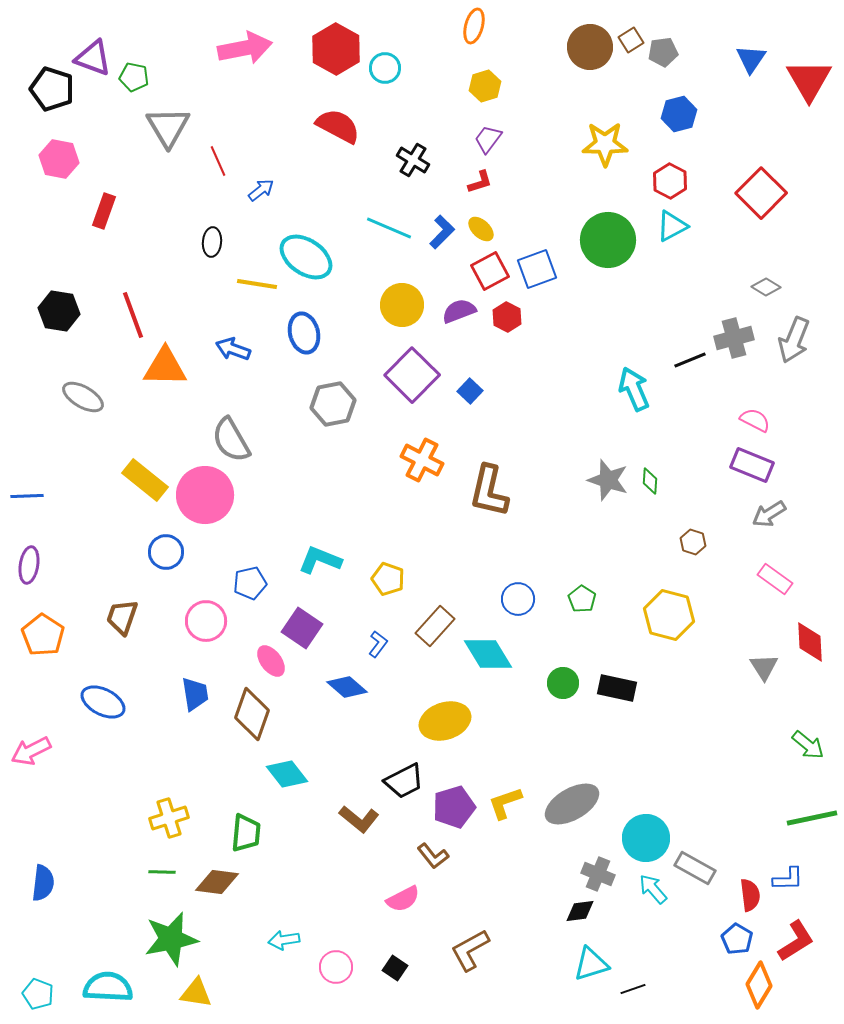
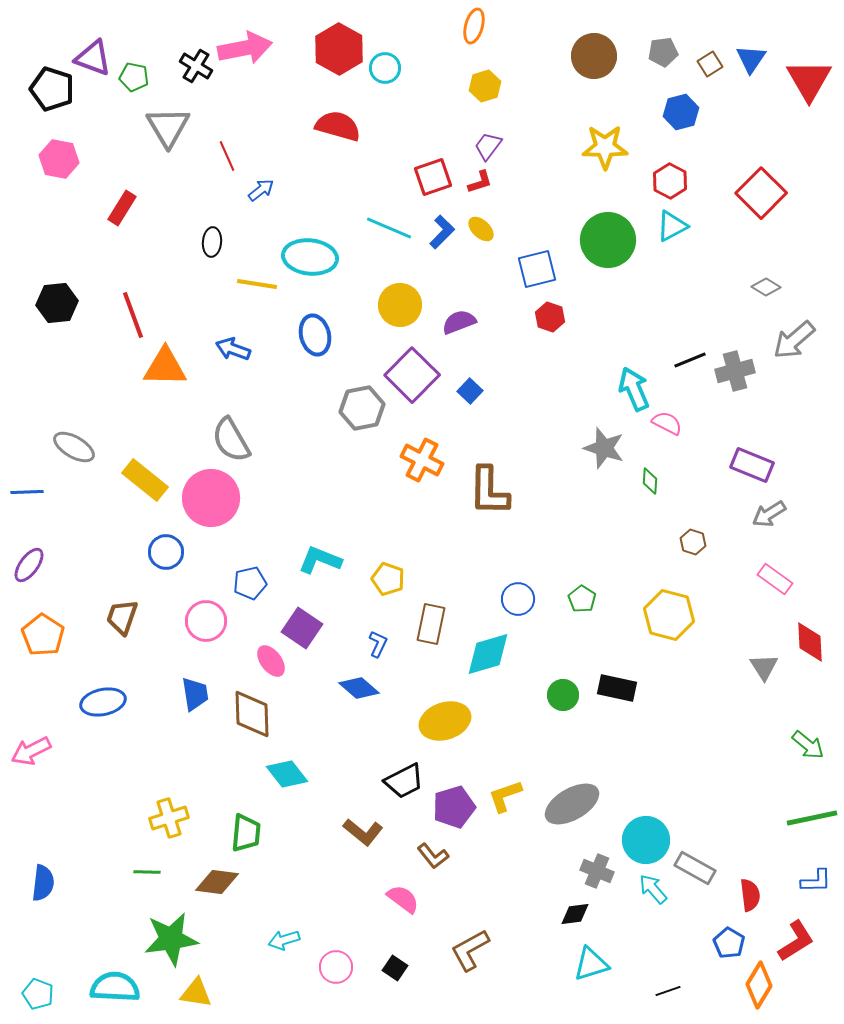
brown square at (631, 40): moved 79 px right, 24 px down
brown circle at (590, 47): moved 4 px right, 9 px down
red hexagon at (336, 49): moved 3 px right
blue hexagon at (679, 114): moved 2 px right, 2 px up
red semicircle at (338, 126): rotated 12 degrees counterclockwise
purple trapezoid at (488, 139): moved 7 px down
yellow star at (605, 144): moved 3 px down
black cross at (413, 160): moved 217 px left, 94 px up
red line at (218, 161): moved 9 px right, 5 px up
red rectangle at (104, 211): moved 18 px right, 3 px up; rotated 12 degrees clockwise
cyan ellipse at (306, 257): moved 4 px right; rotated 28 degrees counterclockwise
blue square at (537, 269): rotated 6 degrees clockwise
red square at (490, 271): moved 57 px left, 94 px up; rotated 9 degrees clockwise
yellow circle at (402, 305): moved 2 px left
black hexagon at (59, 311): moved 2 px left, 8 px up; rotated 15 degrees counterclockwise
purple semicircle at (459, 311): moved 11 px down
red hexagon at (507, 317): moved 43 px right; rotated 8 degrees counterclockwise
blue ellipse at (304, 333): moved 11 px right, 2 px down
gray cross at (734, 338): moved 1 px right, 33 px down
gray arrow at (794, 340): rotated 27 degrees clockwise
gray ellipse at (83, 397): moved 9 px left, 50 px down
gray hexagon at (333, 404): moved 29 px right, 4 px down
pink semicircle at (755, 420): moved 88 px left, 3 px down
gray star at (608, 480): moved 4 px left, 32 px up
brown L-shape at (489, 491): rotated 12 degrees counterclockwise
pink circle at (205, 495): moved 6 px right, 3 px down
blue line at (27, 496): moved 4 px up
purple ellipse at (29, 565): rotated 27 degrees clockwise
brown rectangle at (435, 626): moved 4 px left, 2 px up; rotated 30 degrees counterclockwise
blue L-shape at (378, 644): rotated 12 degrees counterclockwise
cyan diamond at (488, 654): rotated 75 degrees counterclockwise
green circle at (563, 683): moved 12 px down
blue diamond at (347, 687): moved 12 px right, 1 px down
blue ellipse at (103, 702): rotated 39 degrees counterclockwise
brown diamond at (252, 714): rotated 21 degrees counterclockwise
yellow L-shape at (505, 803): moved 7 px up
brown L-shape at (359, 819): moved 4 px right, 13 px down
cyan circle at (646, 838): moved 2 px down
green line at (162, 872): moved 15 px left
gray cross at (598, 874): moved 1 px left, 3 px up
blue L-shape at (788, 879): moved 28 px right, 2 px down
pink semicircle at (403, 899): rotated 116 degrees counterclockwise
black diamond at (580, 911): moved 5 px left, 3 px down
green star at (171, 939): rotated 4 degrees clockwise
blue pentagon at (737, 939): moved 8 px left, 4 px down
cyan arrow at (284, 940): rotated 8 degrees counterclockwise
cyan semicircle at (108, 987): moved 7 px right
black line at (633, 989): moved 35 px right, 2 px down
